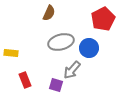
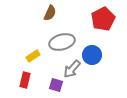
brown semicircle: moved 1 px right
gray ellipse: moved 1 px right
blue circle: moved 3 px right, 7 px down
yellow rectangle: moved 22 px right, 3 px down; rotated 40 degrees counterclockwise
gray arrow: moved 1 px up
red rectangle: rotated 35 degrees clockwise
